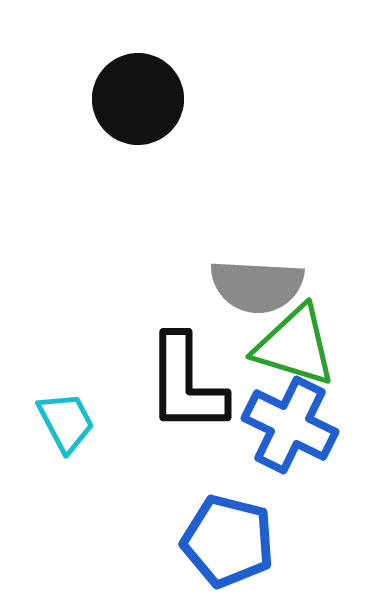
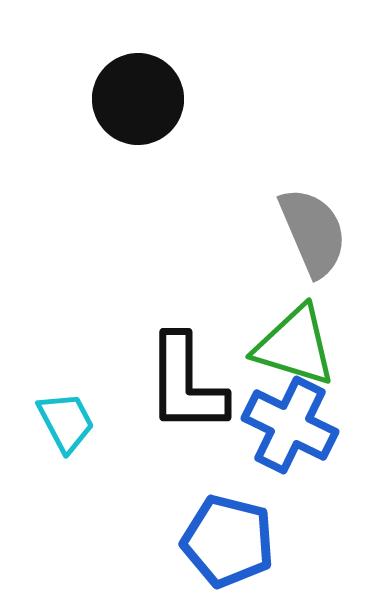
gray semicircle: moved 56 px right, 54 px up; rotated 116 degrees counterclockwise
